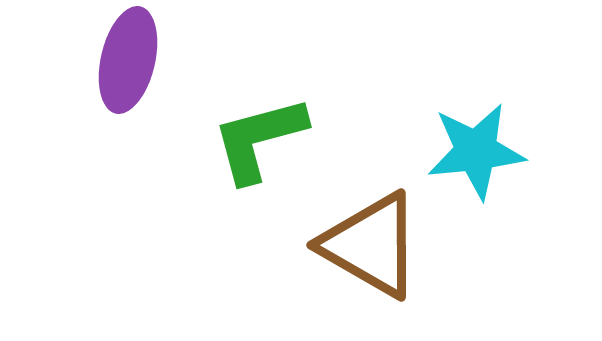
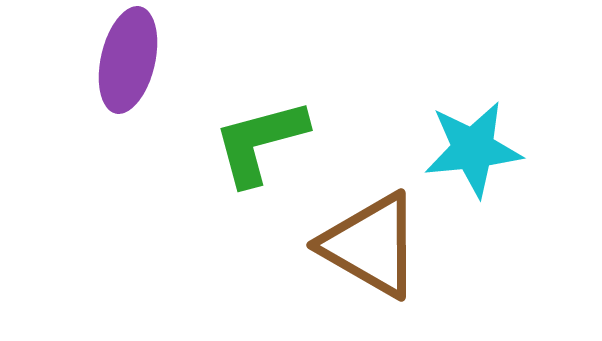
green L-shape: moved 1 px right, 3 px down
cyan star: moved 3 px left, 2 px up
